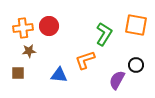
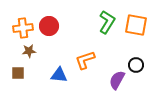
green L-shape: moved 3 px right, 12 px up
